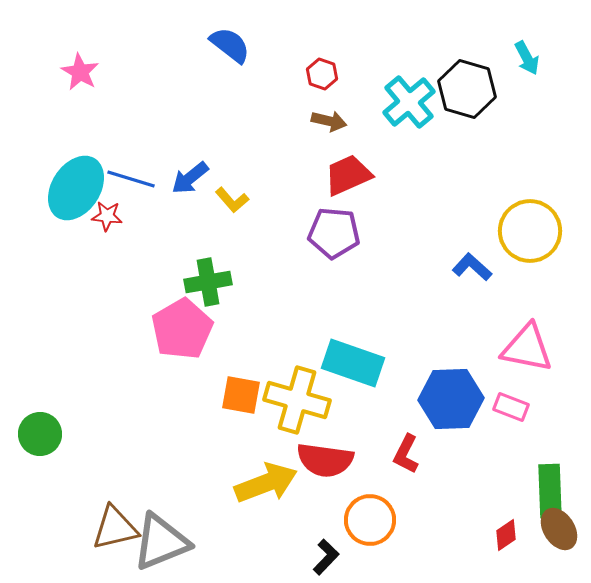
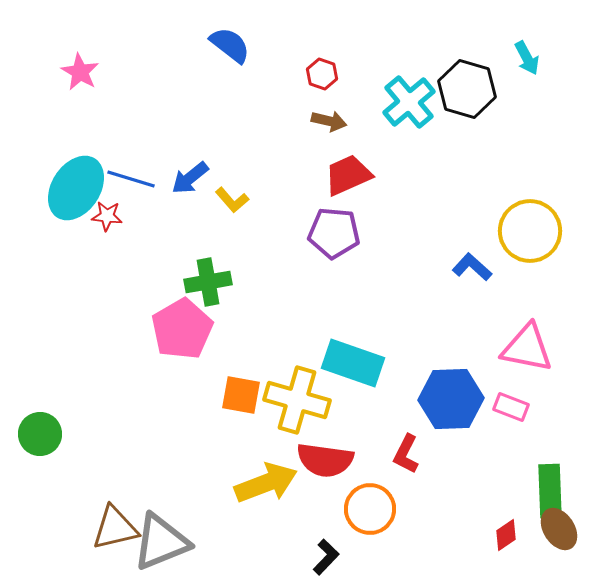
orange circle: moved 11 px up
